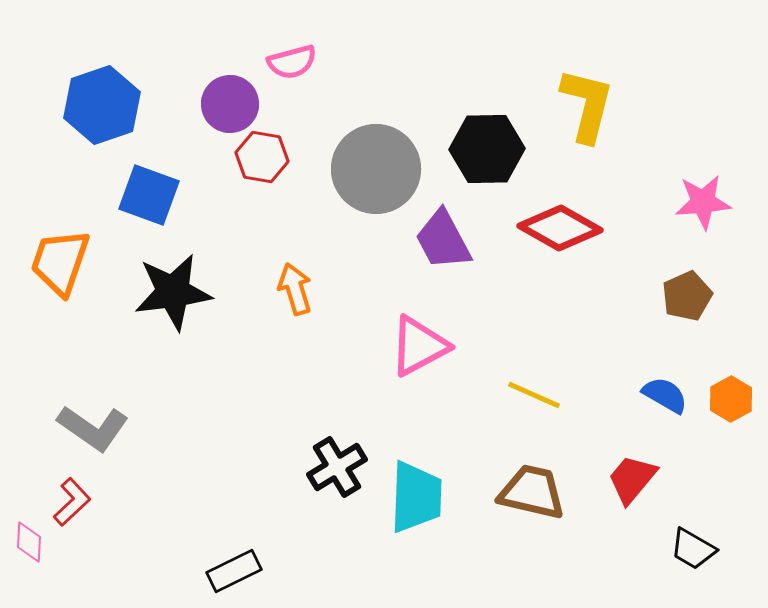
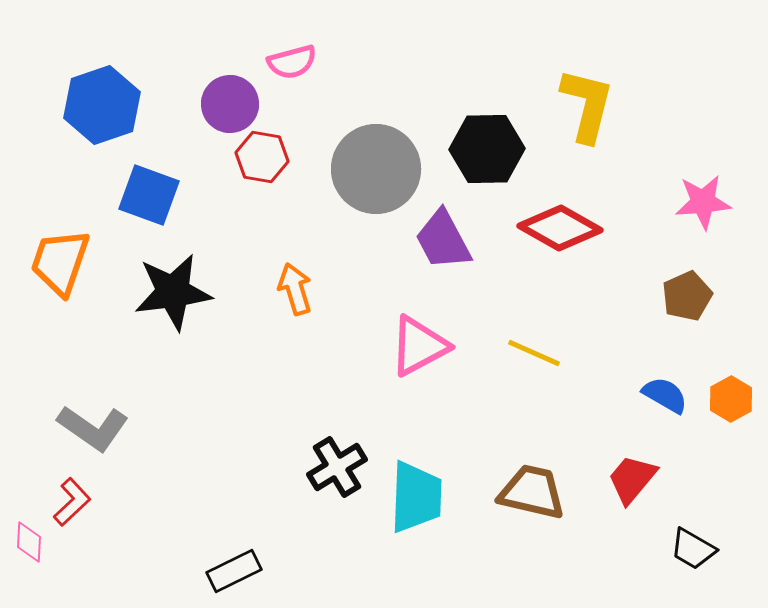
yellow line: moved 42 px up
